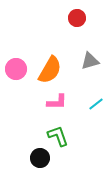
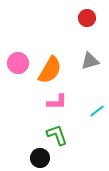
red circle: moved 10 px right
pink circle: moved 2 px right, 6 px up
cyan line: moved 1 px right, 7 px down
green L-shape: moved 1 px left, 1 px up
